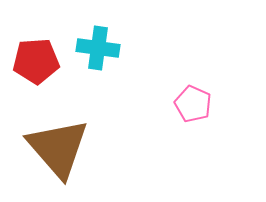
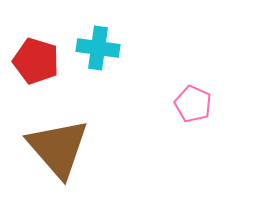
red pentagon: rotated 21 degrees clockwise
